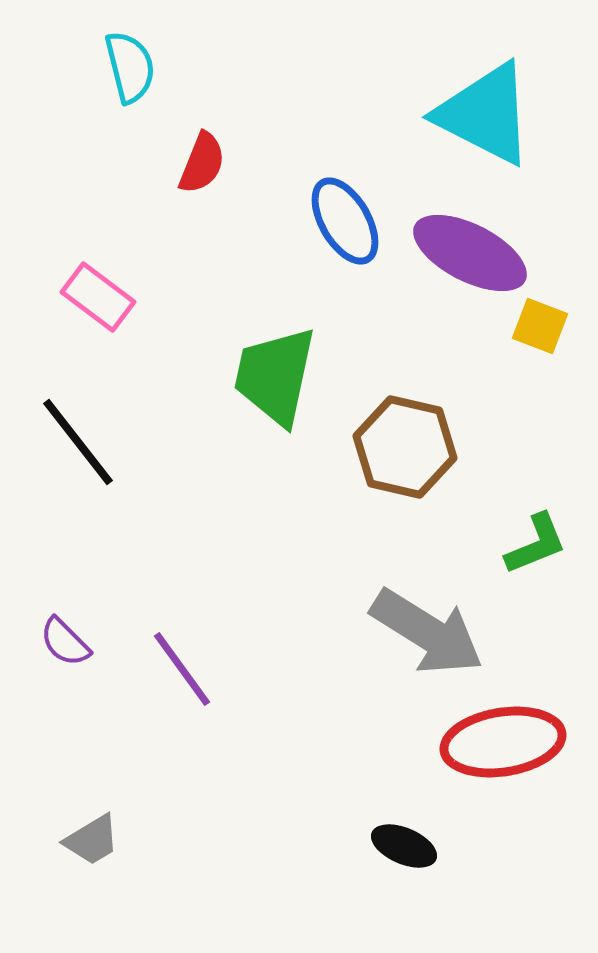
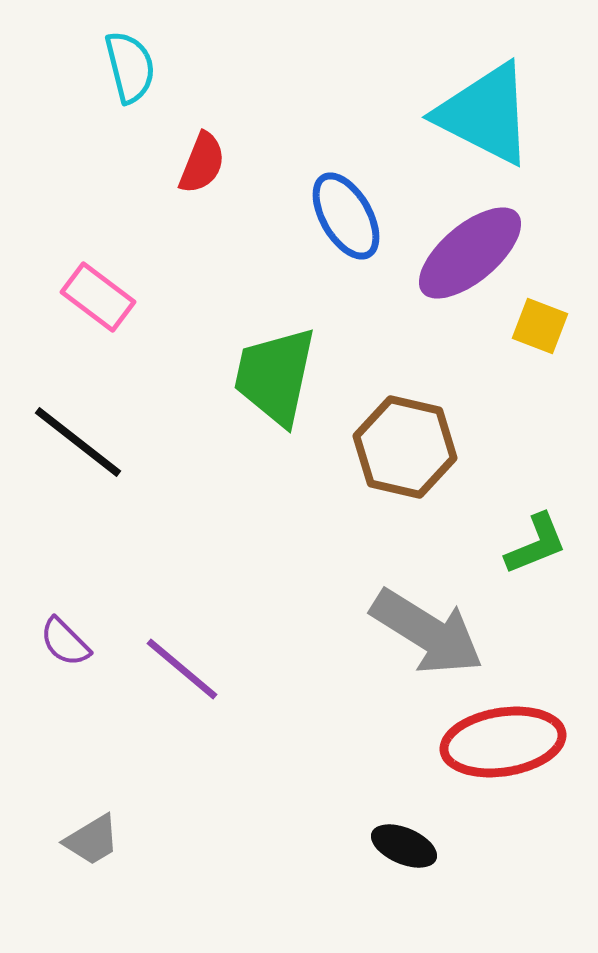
blue ellipse: moved 1 px right, 5 px up
purple ellipse: rotated 67 degrees counterclockwise
black line: rotated 14 degrees counterclockwise
purple line: rotated 14 degrees counterclockwise
